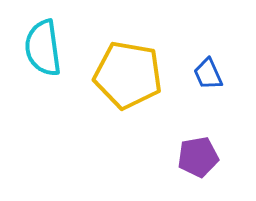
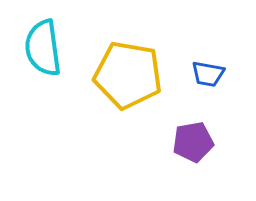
blue trapezoid: rotated 56 degrees counterclockwise
purple pentagon: moved 5 px left, 15 px up
